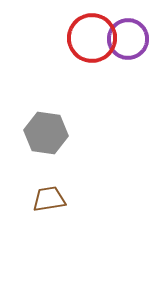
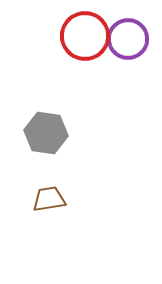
red circle: moved 7 px left, 2 px up
